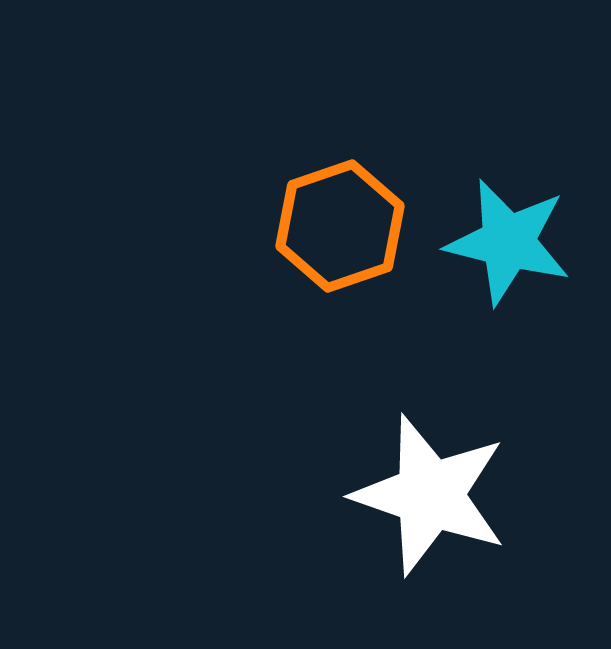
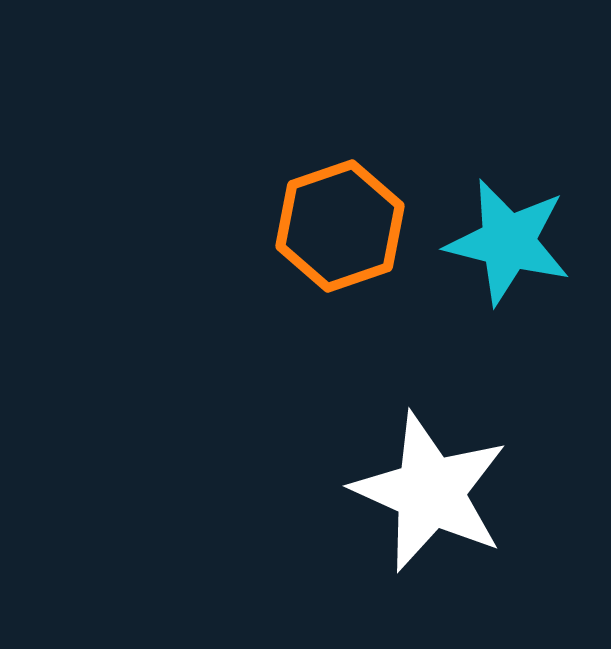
white star: moved 3 px up; rotated 5 degrees clockwise
